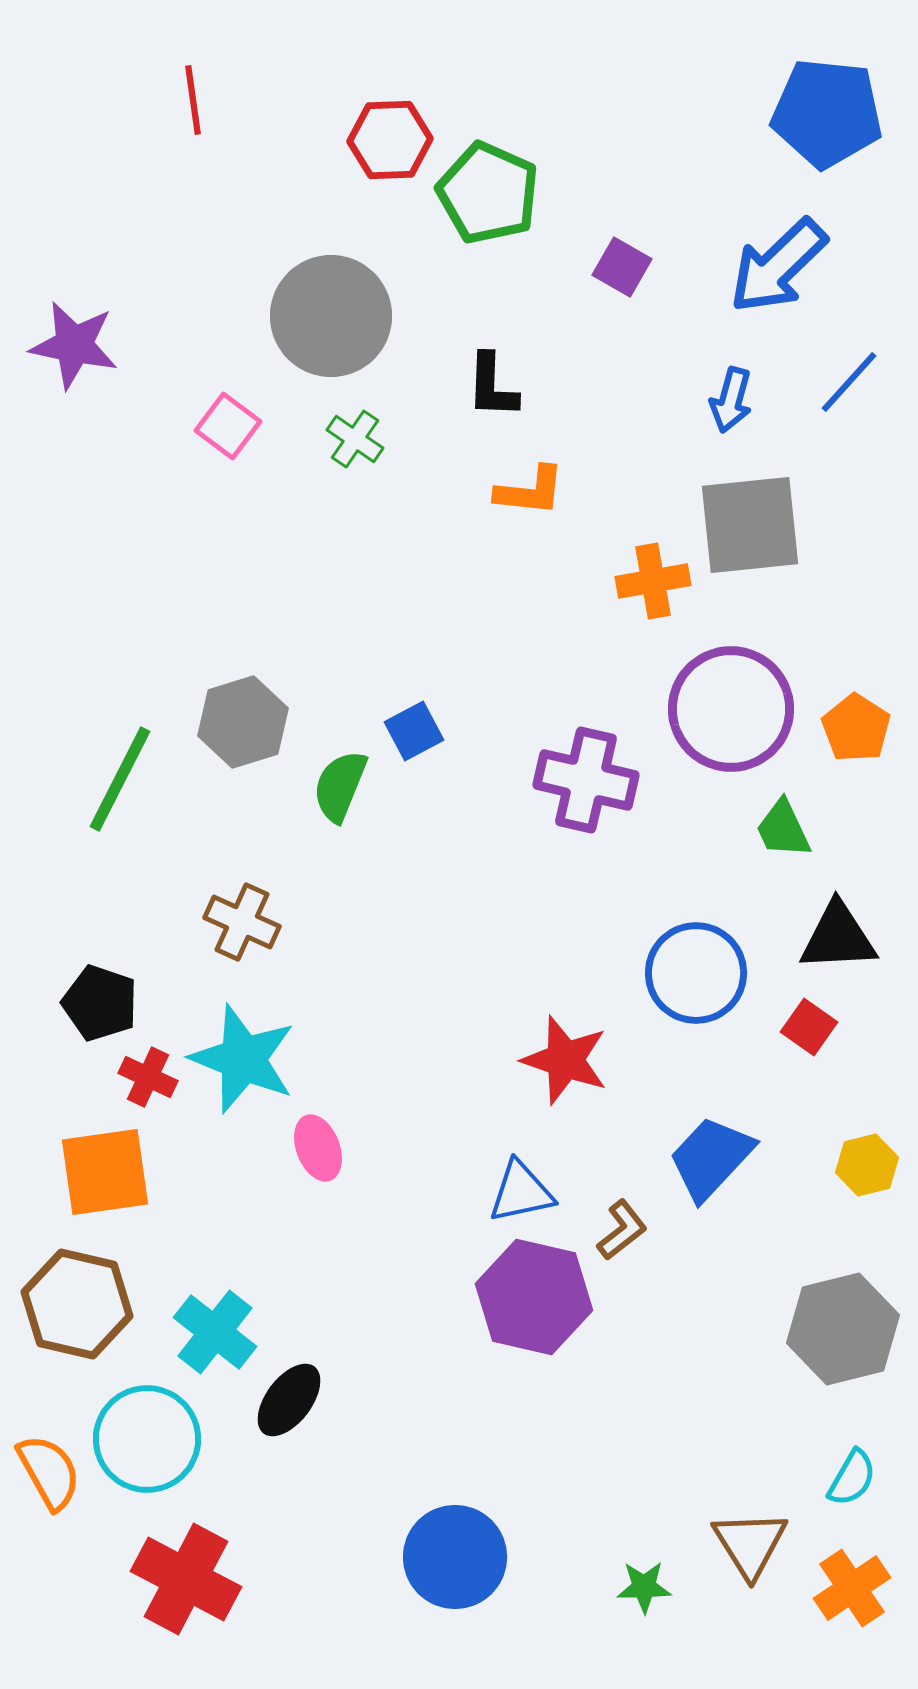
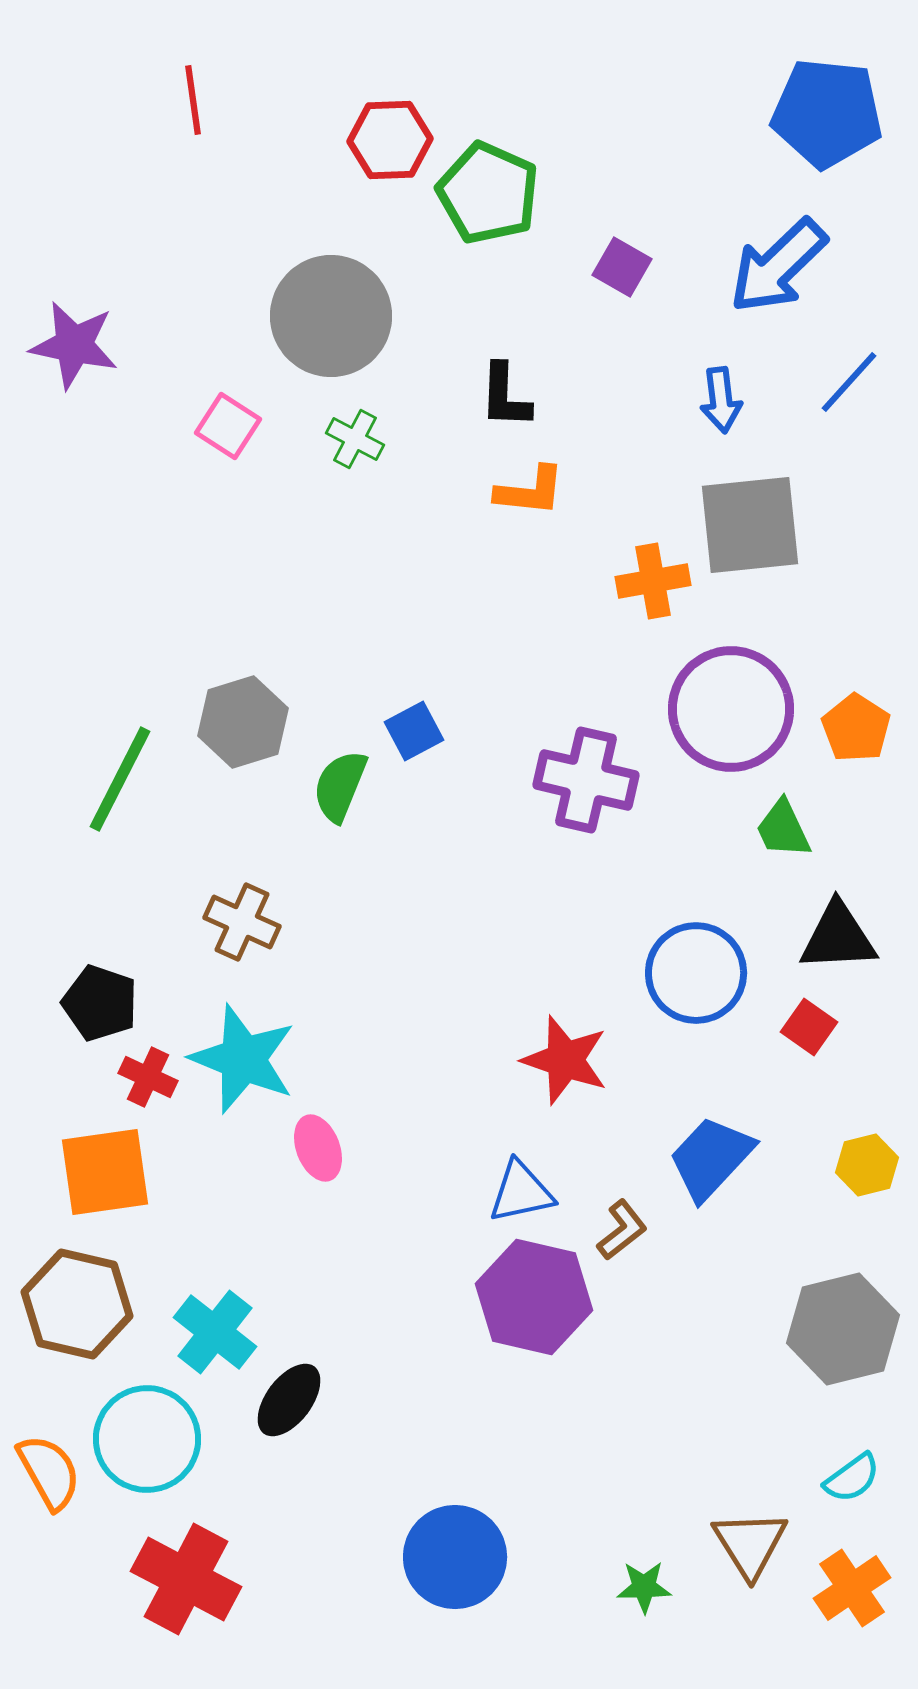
black L-shape at (492, 386): moved 13 px right, 10 px down
blue arrow at (731, 400): moved 10 px left; rotated 22 degrees counterclockwise
pink square at (228, 426): rotated 4 degrees counterclockwise
green cross at (355, 439): rotated 6 degrees counterclockwise
cyan semicircle at (852, 1478): rotated 24 degrees clockwise
